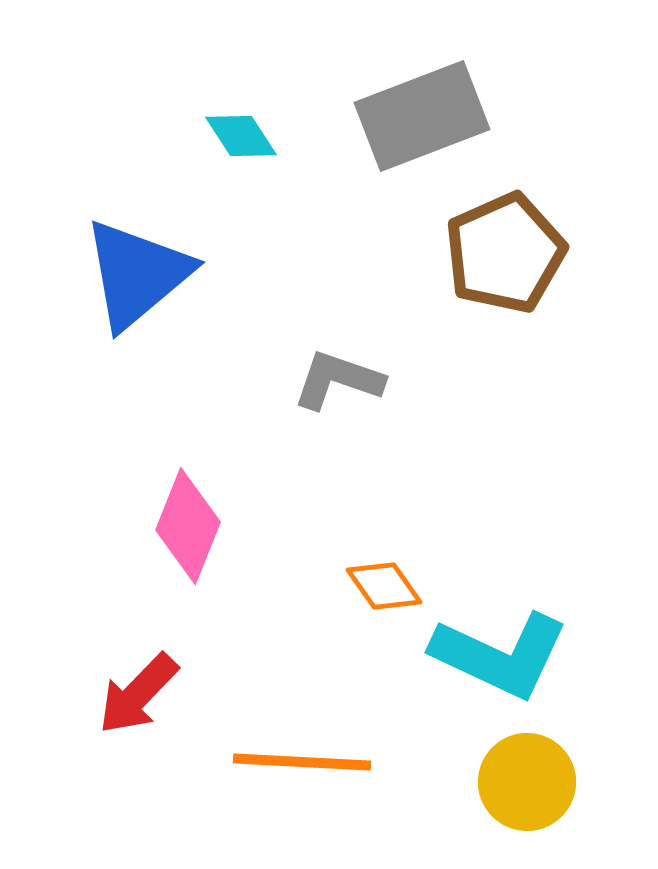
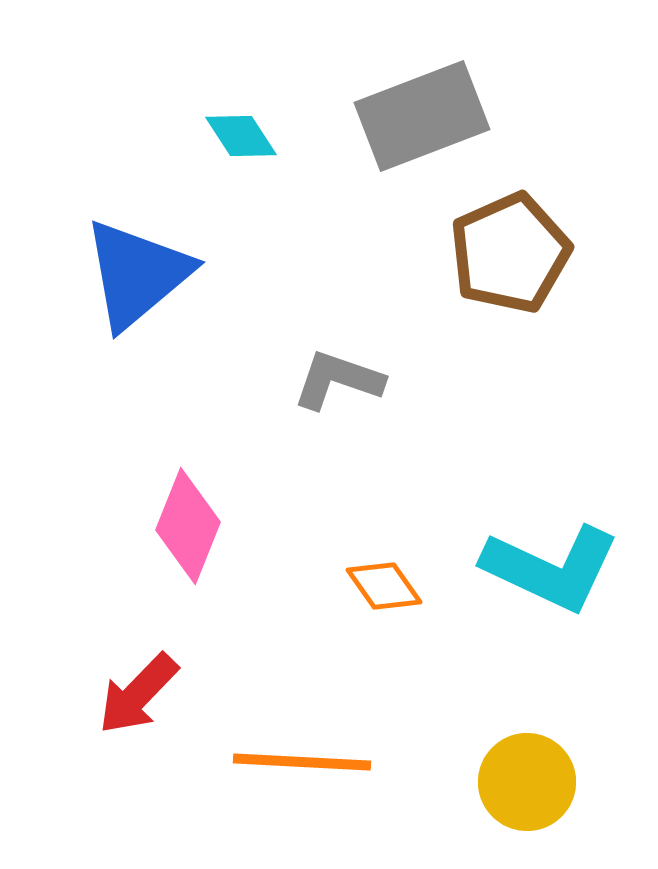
brown pentagon: moved 5 px right
cyan L-shape: moved 51 px right, 87 px up
